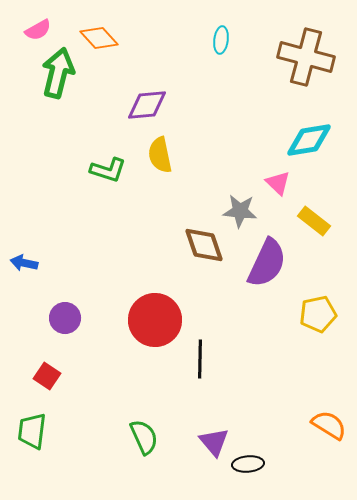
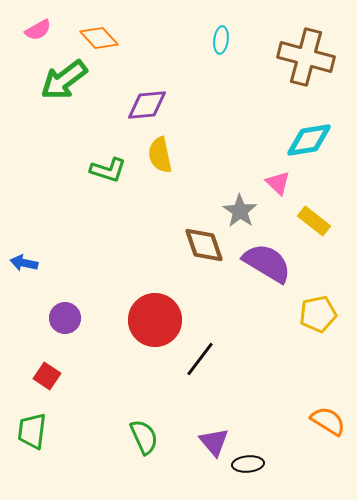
green arrow: moved 6 px right, 7 px down; rotated 141 degrees counterclockwise
gray star: rotated 28 degrees clockwise
purple semicircle: rotated 84 degrees counterclockwise
black line: rotated 36 degrees clockwise
orange semicircle: moved 1 px left, 4 px up
